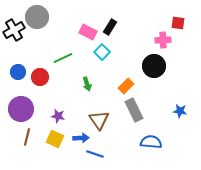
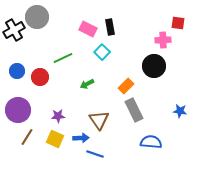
black rectangle: rotated 42 degrees counterclockwise
pink rectangle: moved 3 px up
blue circle: moved 1 px left, 1 px up
green arrow: rotated 80 degrees clockwise
purple circle: moved 3 px left, 1 px down
purple star: rotated 16 degrees counterclockwise
brown line: rotated 18 degrees clockwise
